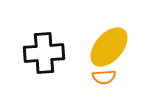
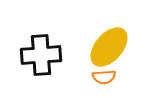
black cross: moved 3 px left, 2 px down
